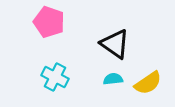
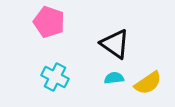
cyan semicircle: moved 1 px right, 1 px up
